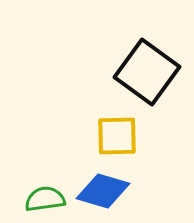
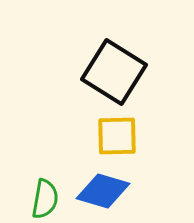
black square: moved 33 px left; rotated 4 degrees counterclockwise
green semicircle: rotated 108 degrees clockwise
